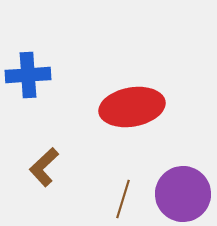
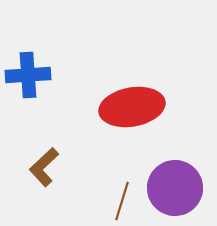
purple circle: moved 8 px left, 6 px up
brown line: moved 1 px left, 2 px down
